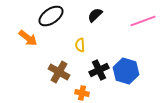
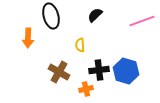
black ellipse: rotated 70 degrees counterclockwise
pink line: moved 1 px left
orange arrow: rotated 54 degrees clockwise
black cross: rotated 18 degrees clockwise
orange cross: moved 4 px right, 4 px up; rotated 24 degrees counterclockwise
